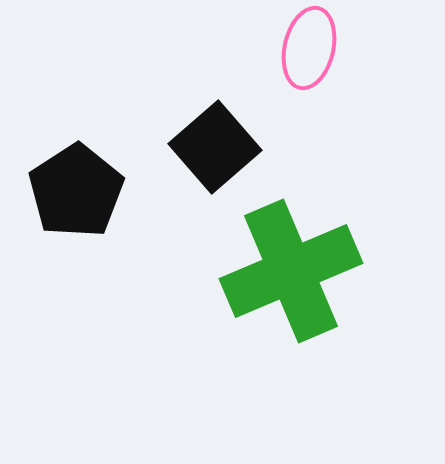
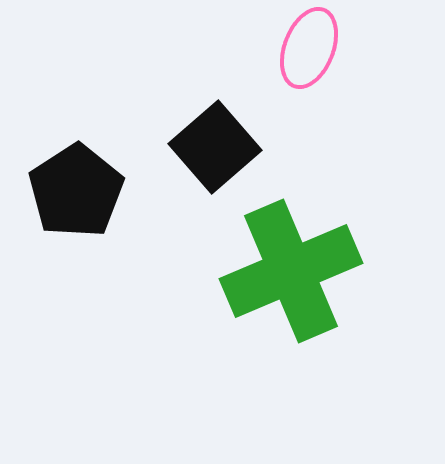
pink ellipse: rotated 8 degrees clockwise
